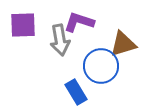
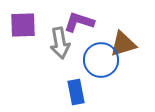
gray arrow: moved 3 px down
blue circle: moved 6 px up
blue rectangle: rotated 20 degrees clockwise
